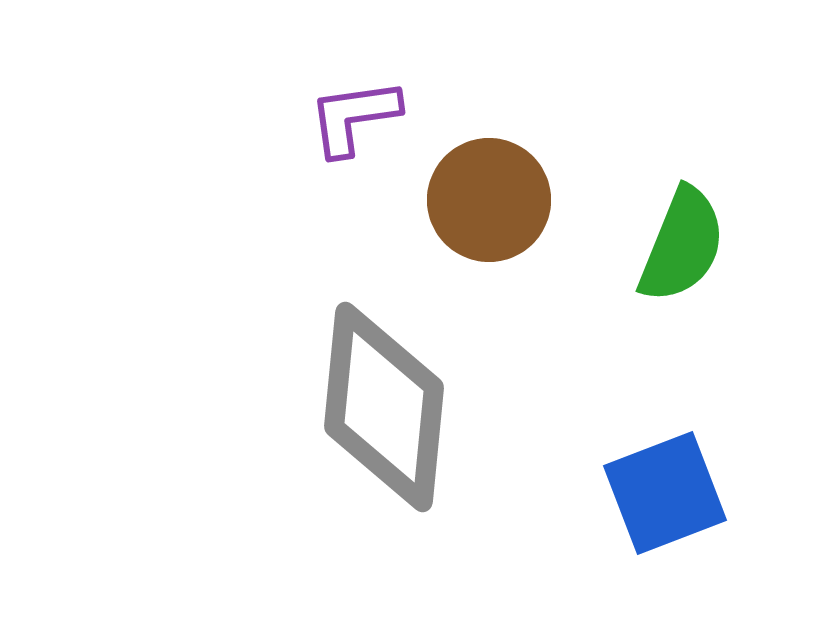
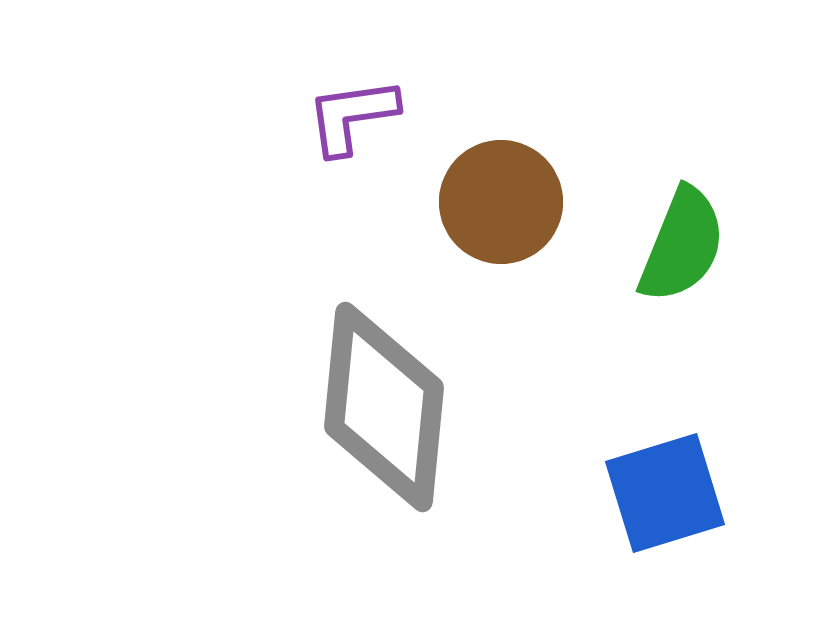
purple L-shape: moved 2 px left, 1 px up
brown circle: moved 12 px right, 2 px down
blue square: rotated 4 degrees clockwise
